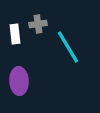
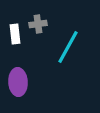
cyan line: rotated 60 degrees clockwise
purple ellipse: moved 1 px left, 1 px down
